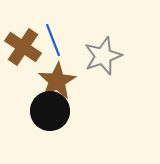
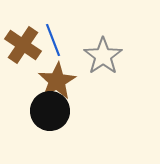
brown cross: moved 2 px up
gray star: rotated 15 degrees counterclockwise
